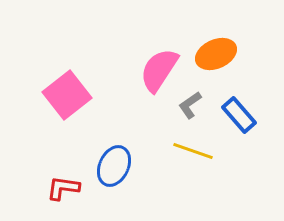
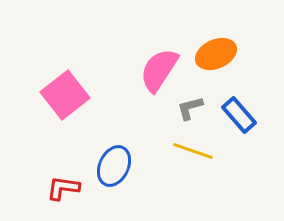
pink square: moved 2 px left
gray L-shape: moved 3 px down; rotated 20 degrees clockwise
